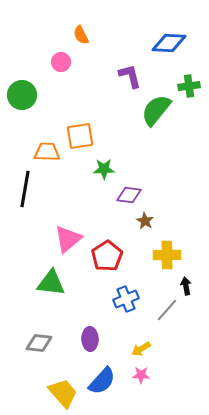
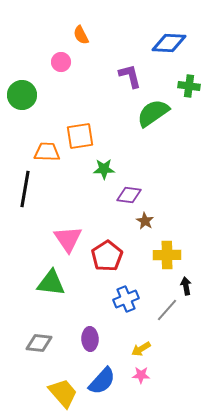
green cross: rotated 15 degrees clockwise
green semicircle: moved 3 px left, 3 px down; rotated 16 degrees clockwise
pink triangle: rotated 24 degrees counterclockwise
